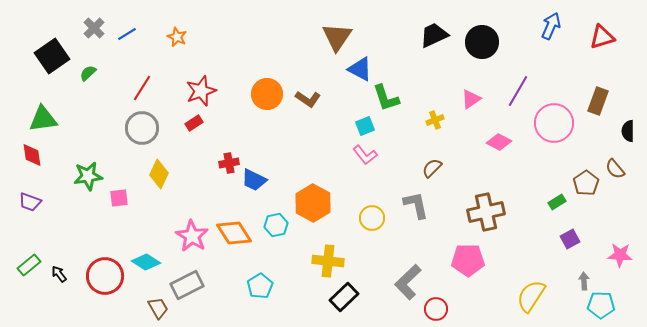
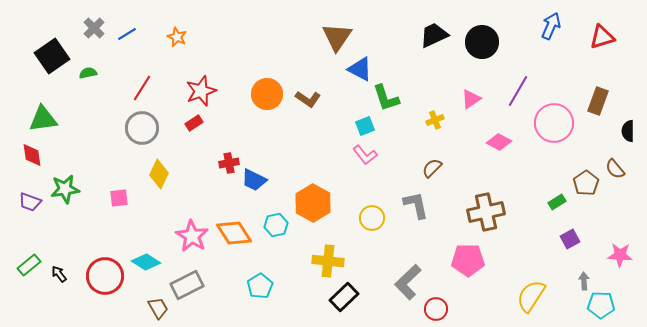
green semicircle at (88, 73): rotated 30 degrees clockwise
green star at (88, 176): moved 23 px left, 13 px down
